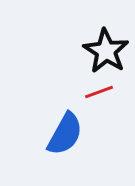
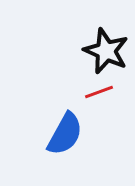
black star: rotated 9 degrees counterclockwise
